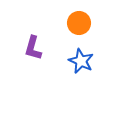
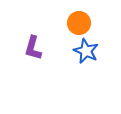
blue star: moved 5 px right, 10 px up
